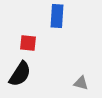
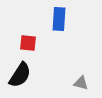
blue rectangle: moved 2 px right, 3 px down
black semicircle: moved 1 px down
